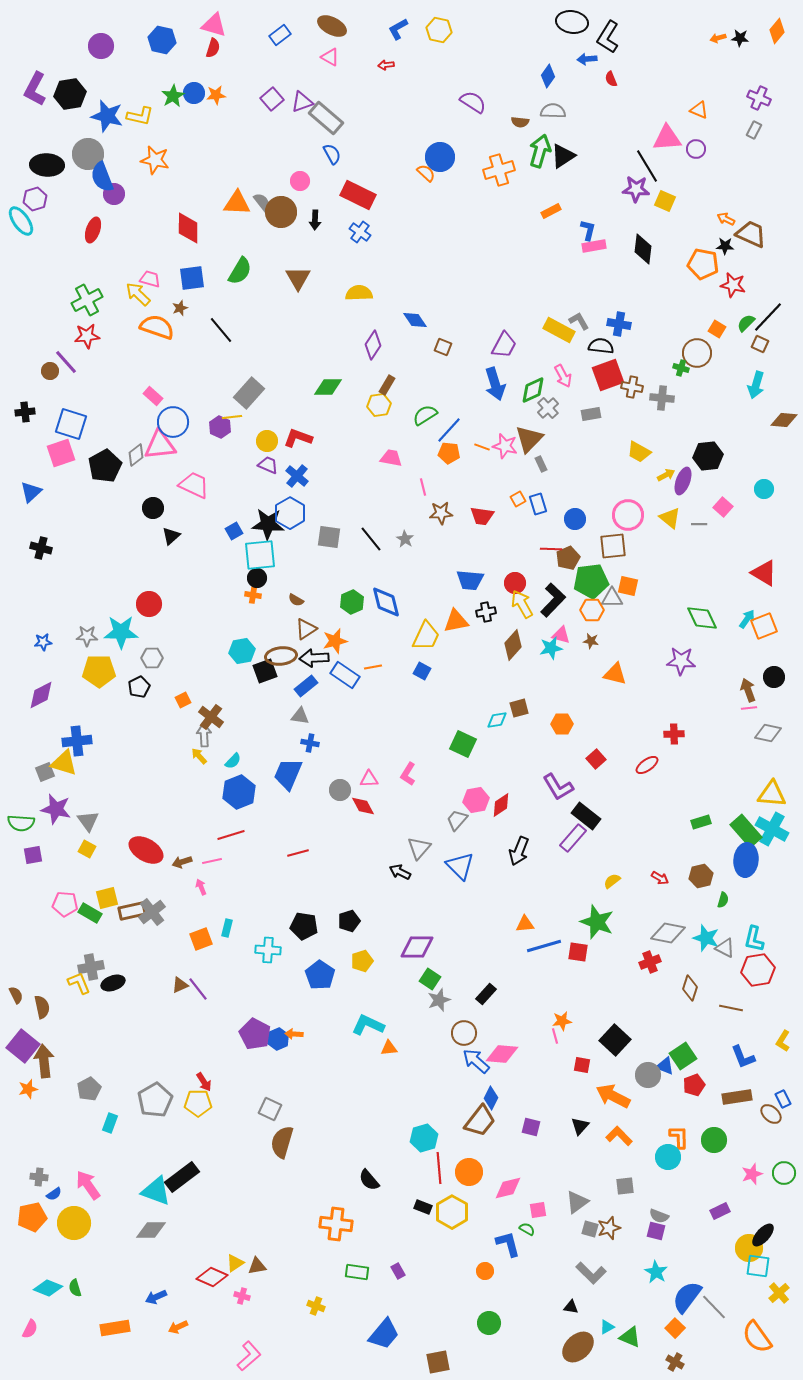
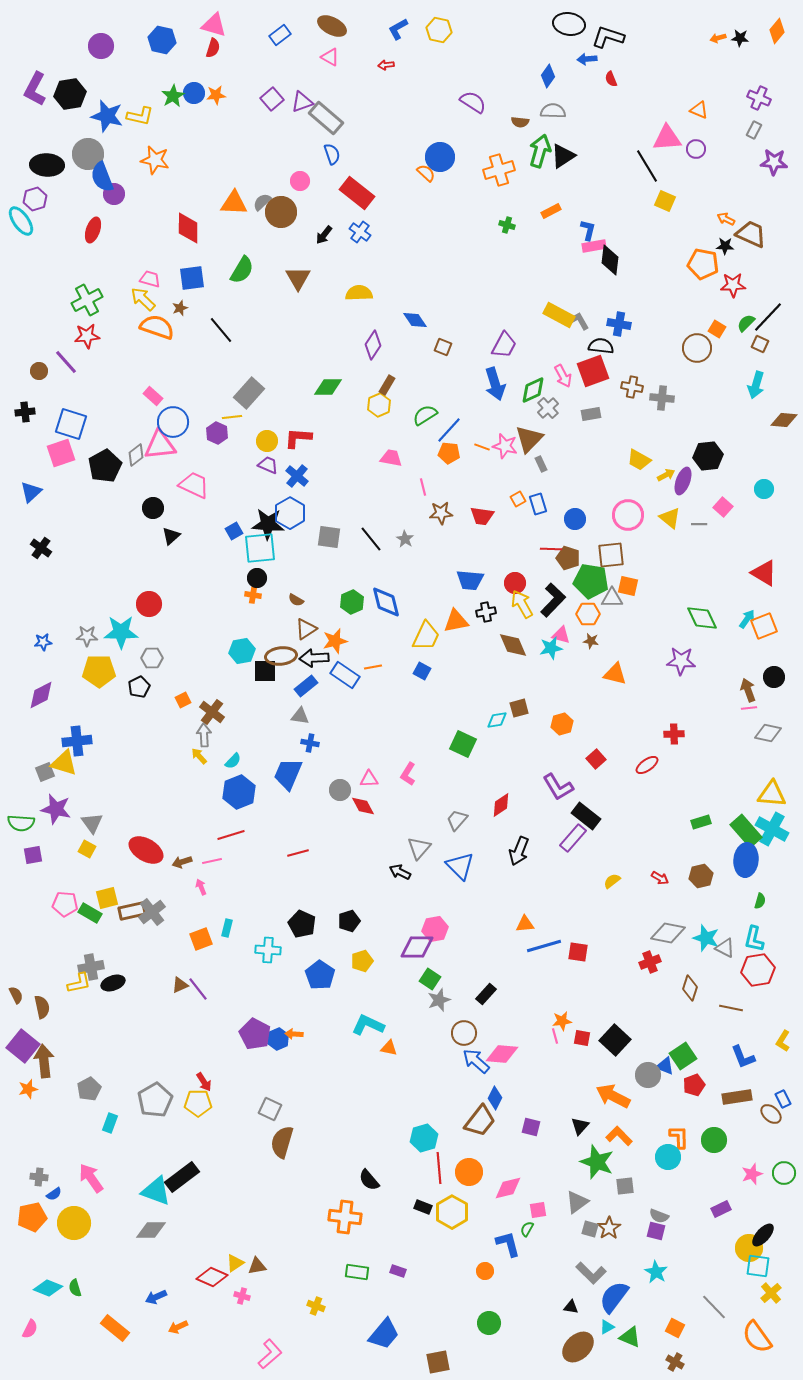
black ellipse at (572, 22): moved 3 px left, 2 px down
black L-shape at (608, 37): rotated 76 degrees clockwise
blue semicircle at (332, 154): rotated 10 degrees clockwise
purple star at (636, 189): moved 138 px right, 27 px up
red rectangle at (358, 195): moved 1 px left, 2 px up; rotated 12 degrees clockwise
gray semicircle at (262, 202): rotated 96 degrees counterclockwise
orange triangle at (237, 203): moved 3 px left
black arrow at (315, 220): moved 9 px right, 15 px down; rotated 36 degrees clockwise
black diamond at (643, 249): moved 33 px left, 11 px down
green semicircle at (240, 271): moved 2 px right, 1 px up
red star at (733, 285): rotated 15 degrees counterclockwise
yellow arrow at (138, 294): moved 5 px right, 5 px down
yellow rectangle at (559, 330): moved 15 px up
brown circle at (697, 353): moved 5 px up
green cross at (681, 368): moved 174 px left, 143 px up
brown circle at (50, 371): moved 11 px left
red square at (608, 375): moved 15 px left, 4 px up
yellow hexagon at (379, 405): rotated 15 degrees counterclockwise
purple hexagon at (220, 427): moved 3 px left, 6 px down
red L-shape at (298, 438): rotated 16 degrees counterclockwise
yellow trapezoid at (639, 452): moved 8 px down
brown square at (613, 546): moved 2 px left, 9 px down
black cross at (41, 548): rotated 20 degrees clockwise
cyan square at (260, 555): moved 7 px up
brown pentagon at (568, 558): rotated 30 degrees counterclockwise
green pentagon at (591, 581): rotated 16 degrees clockwise
orange hexagon at (592, 610): moved 4 px left, 4 px down
brown diamond at (513, 645): rotated 64 degrees counterclockwise
black square at (265, 671): rotated 20 degrees clockwise
brown cross at (211, 717): moved 1 px right, 5 px up
orange hexagon at (562, 724): rotated 15 degrees counterclockwise
pink hexagon at (476, 800): moved 41 px left, 129 px down
gray triangle at (88, 821): moved 4 px right, 2 px down
green semicircle at (723, 900): moved 37 px right, 1 px down
green star at (597, 922): moved 240 px down
black pentagon at (304, 926): moved 2 px left, 2 px up; rotated 16 degrees clockwise
yellow L-shape at (79, 983): rotated 100 degrees clockwise
orange triangle at (389, 1048): rotated 18 degrees clockwise
red square at (582, 1065): moved 27 px up
blue diamond at (491, 1098): moved 4 px right
pink arrow at (88, 1185): moved 3 px right, 7 px up
purple rectangle at (720, 1211): moved 1 px right, 2 px up
orange cross at (336, 1224): moved 9 px right, 7 px up
brown star at (609, 1228): rotated 15 degrees counterclockwise
green semicircle at (527, 1229): rotated 91 degrees counterclockwise
purple rectangle at (398, 1271): rotated 42 degrees counterclockwise
yellow cross at (779, 1293): moved 8 px left
blue semicircle at (687, 1297): moved 73 px left
orange rectangle at (115, 1328): rotated 48 degrees clockwise
orange square at (675, 1328): rotated 18 degrees counterclockwise
pink L-shape at (249, 1356): moved 21 px right, 2 px up
